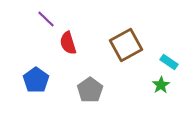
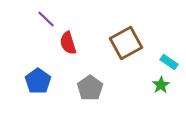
brown square: moved 2 px up
blue pentagon: moved 2 px right, 1 px down
gray pentagon: moved 2 px up
